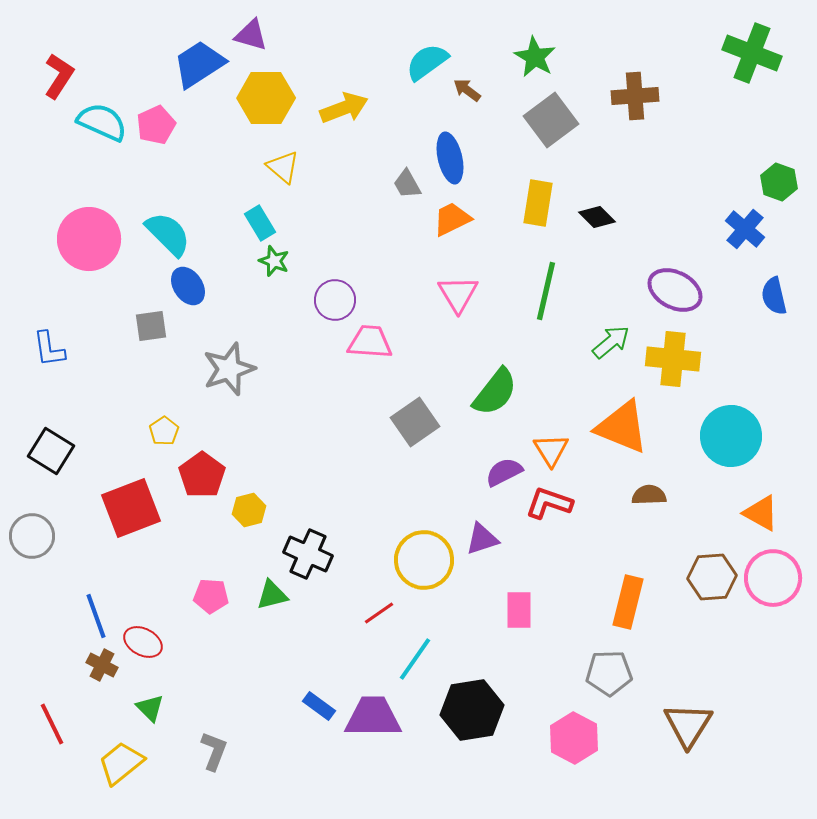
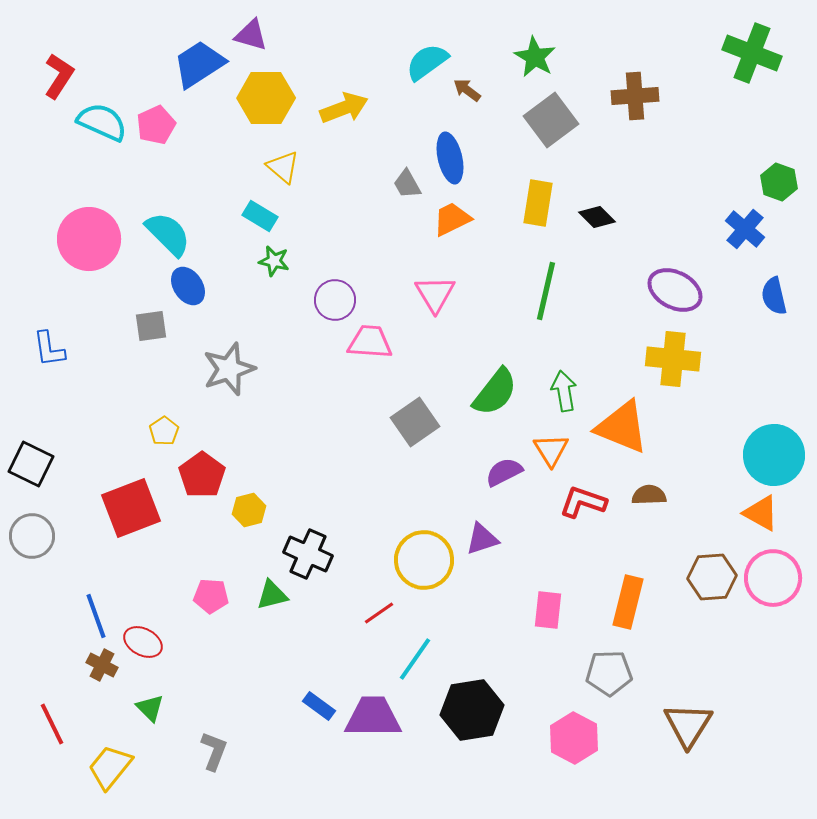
cyan rectangle at (260, 223): moved 7 px up; rotated 28 degrees counterclockwise
green star at (274, 261): rotated 8 degrees counterclockwise
pink triangle at (458, 294): moved 23 px left
green arrow at (611, 342): moved 47 px left, 49 px down; rotated 60 degrees counterclockwise
cyan circle at (731, 436): moved 43 px right, 19 px down
black square at (51, 451): moved 20 px left, 13 px down; rotated 6 degrees counterclockwise
red L-shape at (549, 503): moved 34 px right, 1 px up
pink rectangle at (519, 610): moved 29 px right; rotated 6 degrees clockwise
yellow trapezoid at (121, 763): moved 11 px left, 4 px down; rotated 12 degrees counterclockwise
